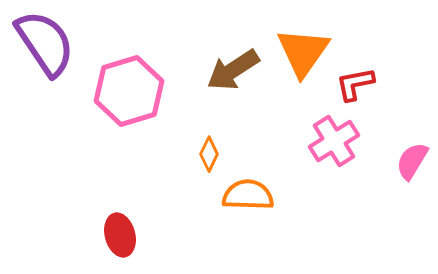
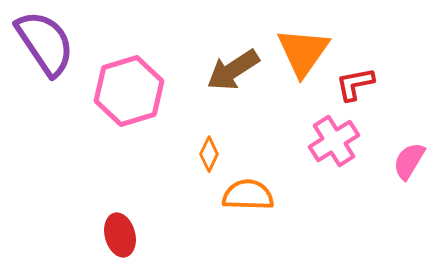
pink semicircle: moved 3 px left
